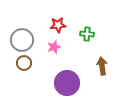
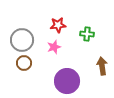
purple circle: moved 2 px up
